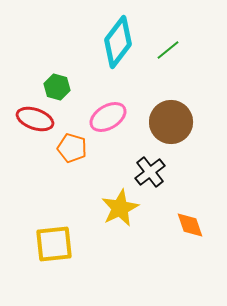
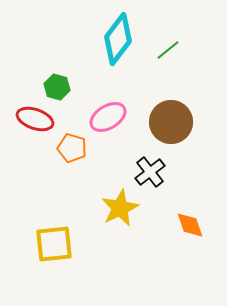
cyan diamond: moved 3 px up
